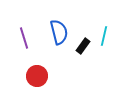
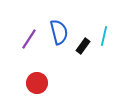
purple line: moved 5 px right, 1 px down; rotated 50 degrees clockwise
red circle: moved 7 px down
